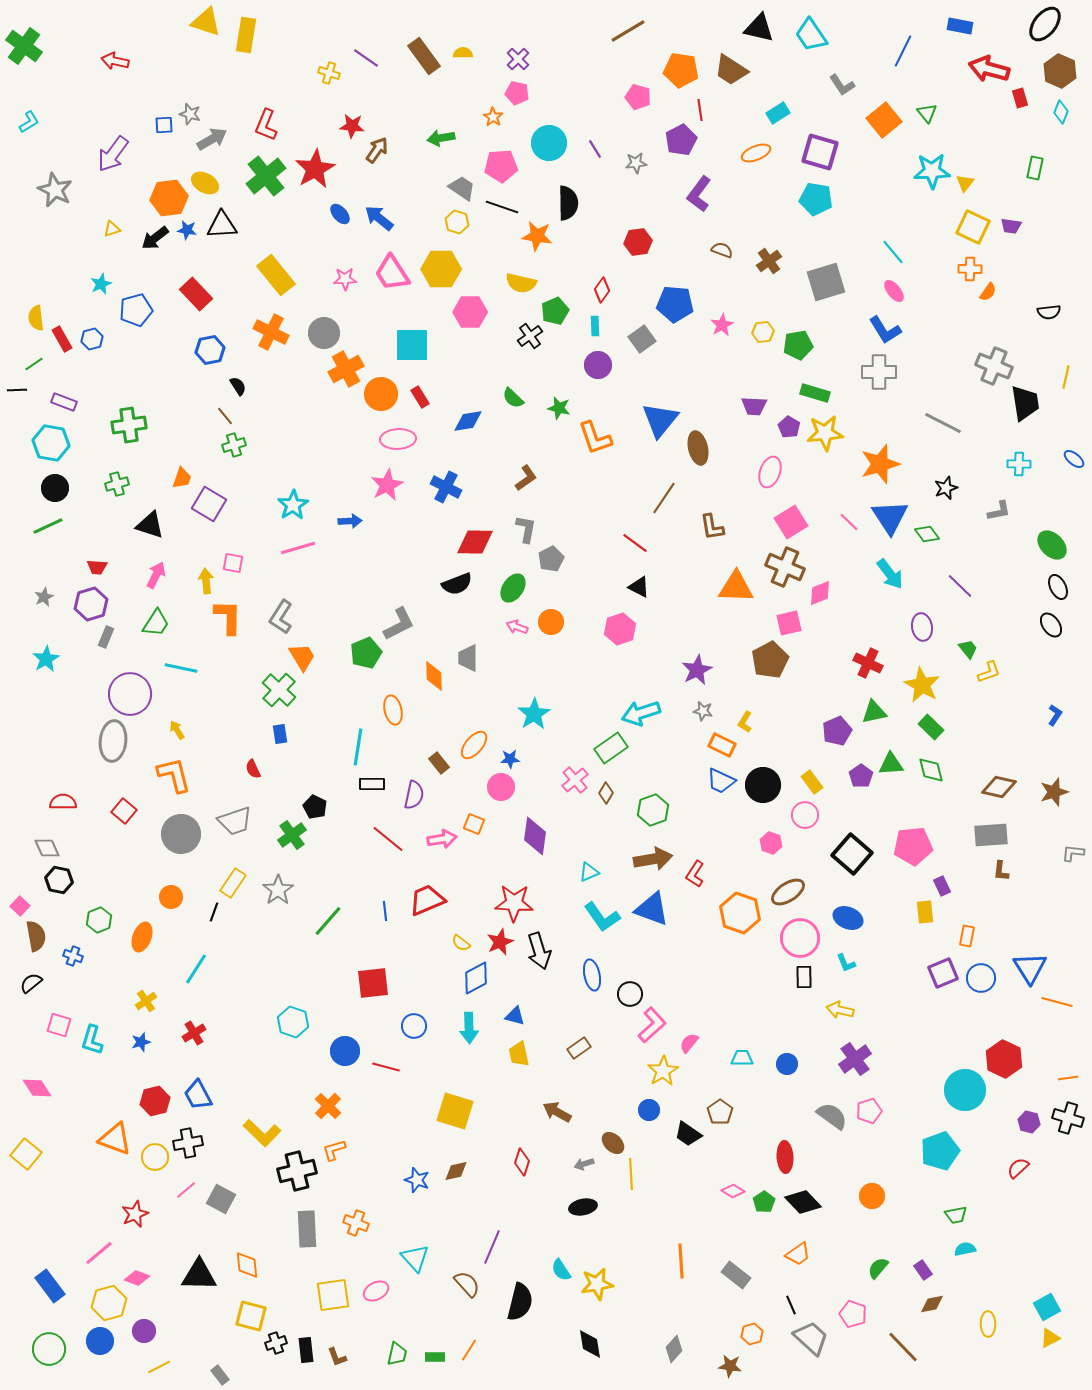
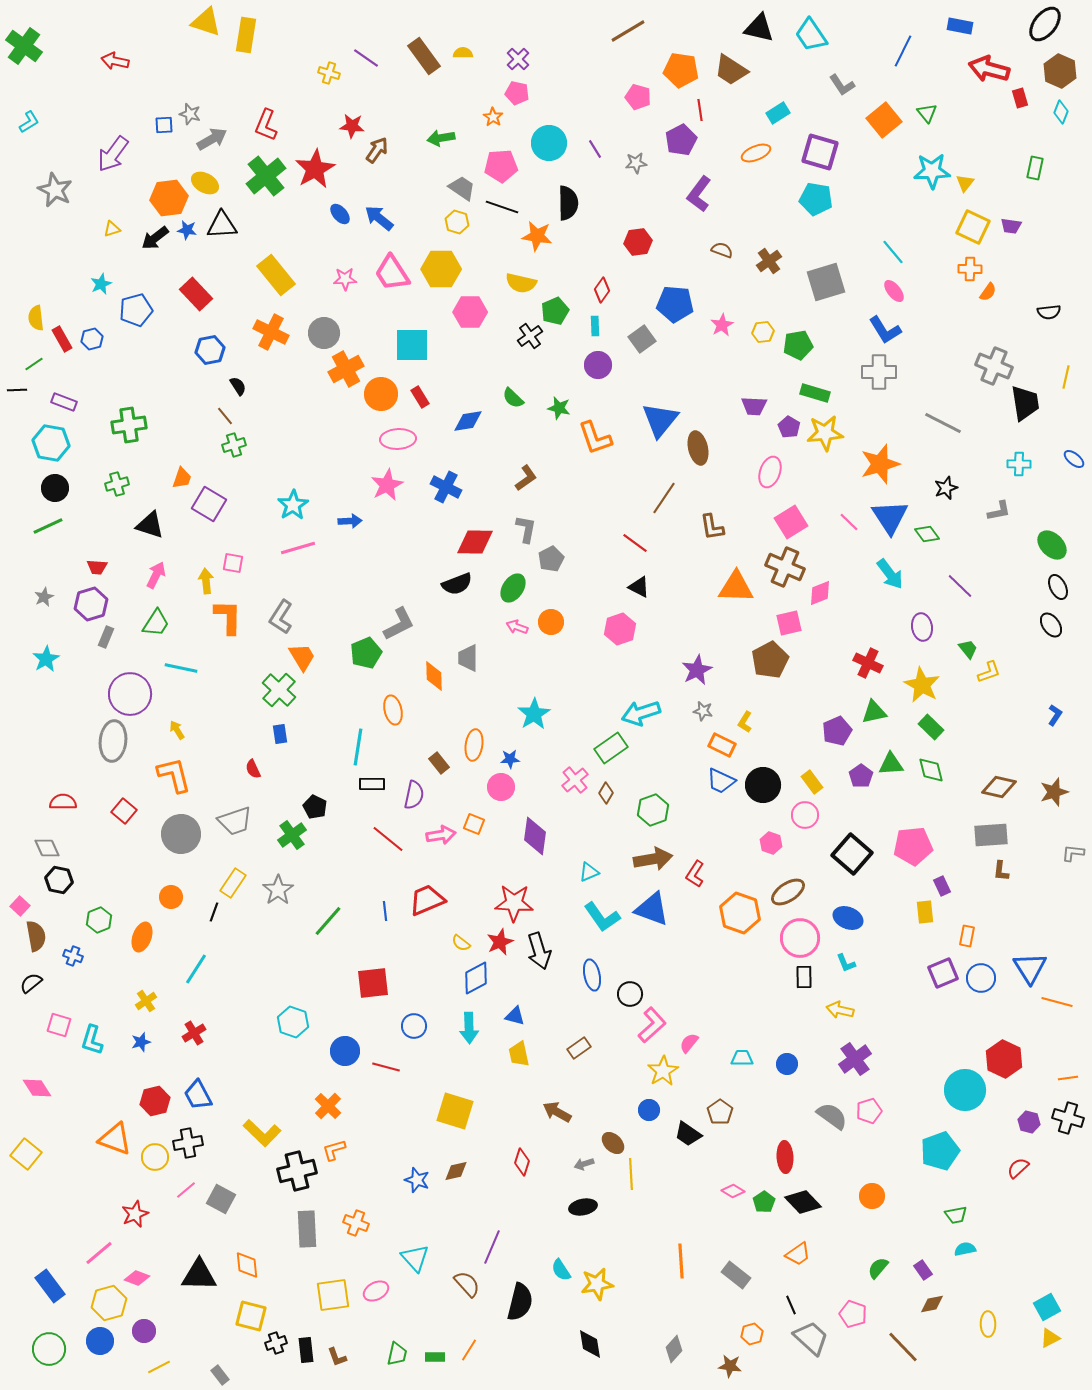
orange ellipse at (474, 745): rotated 32 degrees counterclockwise
pink arrow at (442, 839): moved 1 px left, 4 px up
